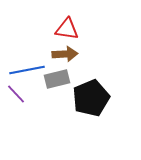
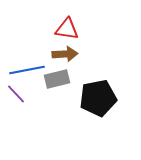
black pentagon: moved 7 px right; rotated 12 degrees clockwise
